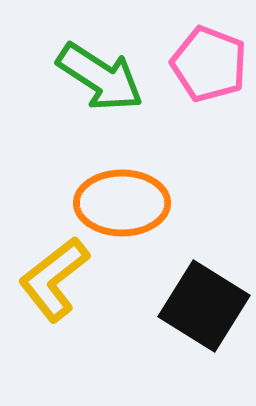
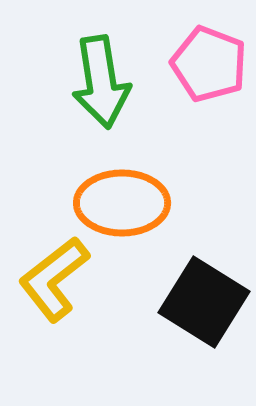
green arrow: moved 1 px right, 5 px down; rotated 48 degrees clockwise
black square: moved 4 px up
